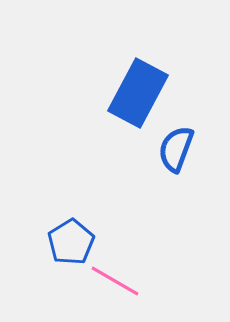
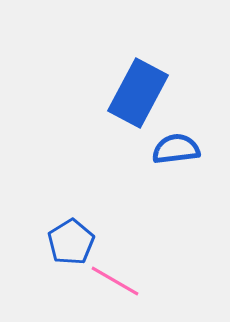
blue semicircle: rotated 63 degrees clockwise
